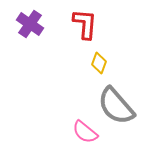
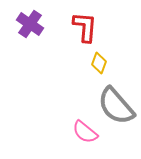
red L-shape: moved 3 px down
